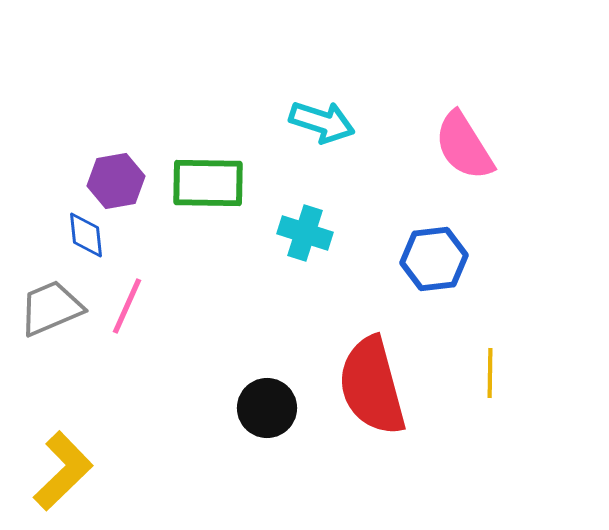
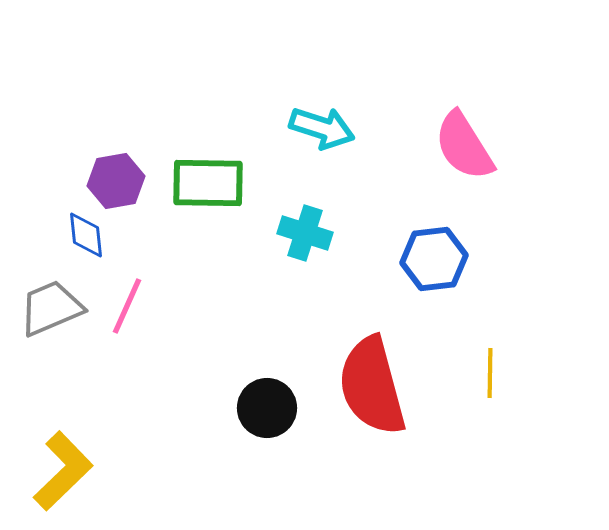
cyan arrow: moved 6 px down
